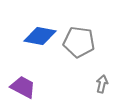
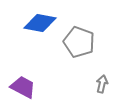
blue diamond: moved 13 px up
gray pentagon: rotated 12 degrees clockwise
